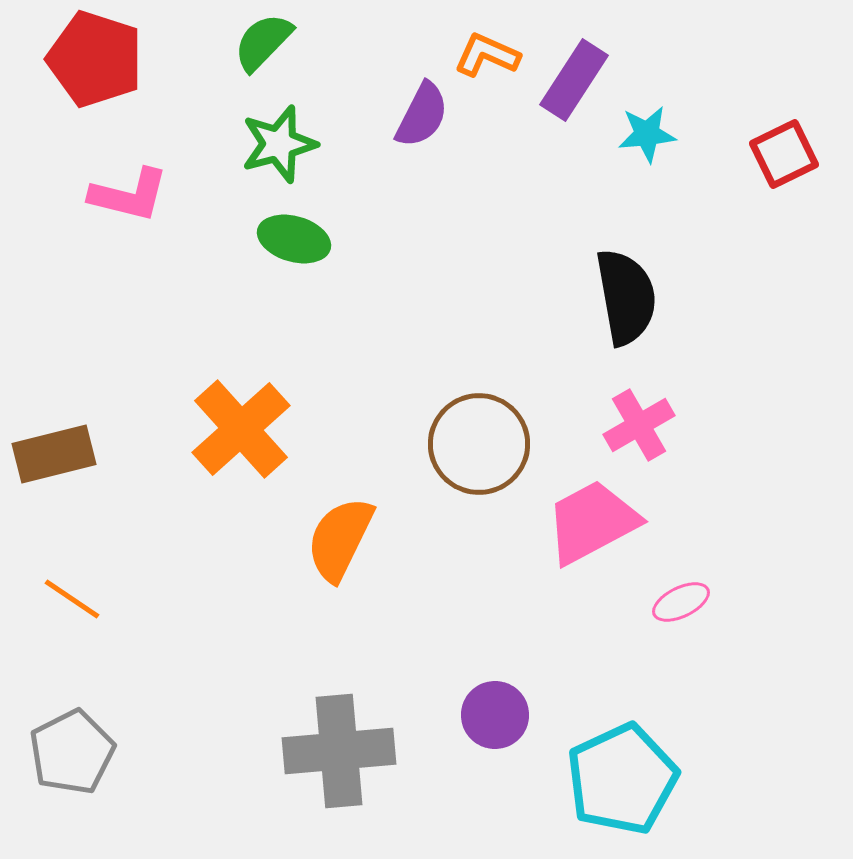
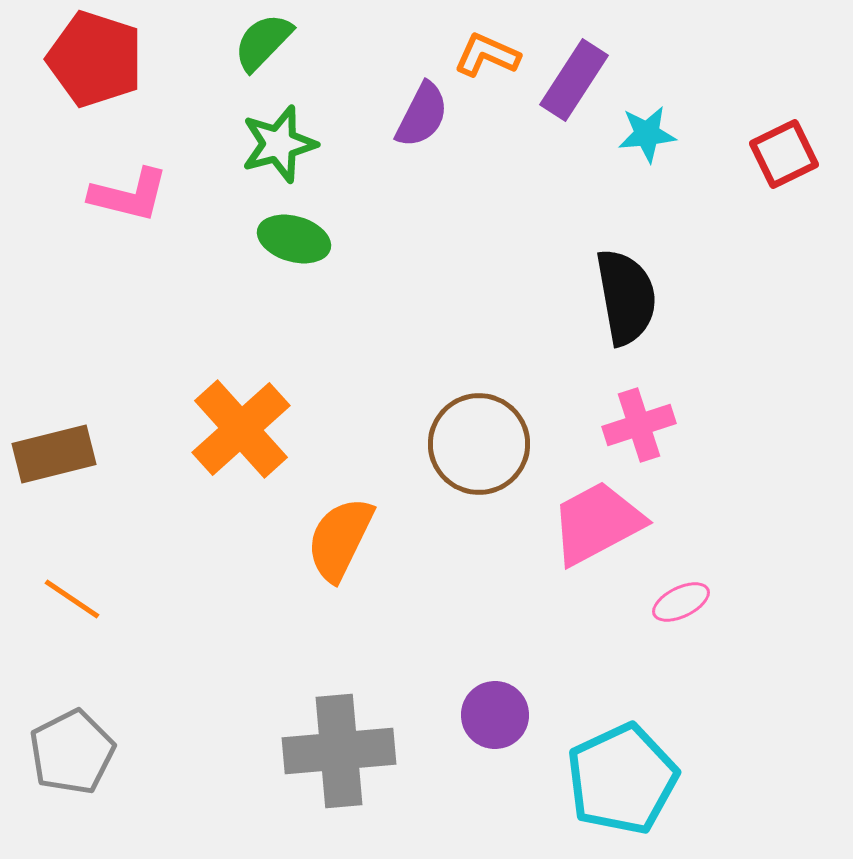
pink cross: rotated 12 degrees clockwise
pink trapezoid: moved 5 px right, 1 px down
